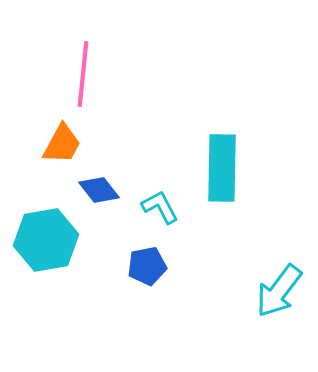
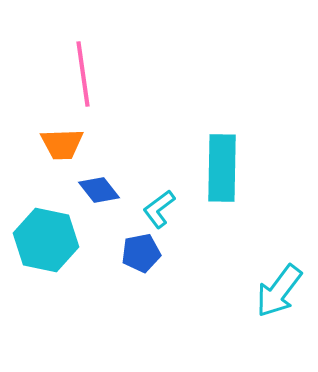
pink line: rotated 14 degrees counterclockwise
orange trapezoid: rotated 60 degrees clockwise
cyan L-shape: moved 1 px left, 2 px down; rotated 99 degrees counterclockwise
cyan hexagon: rotated 22 degrees clockwise
blue pentagon: moved 6 px left, 13 px up
